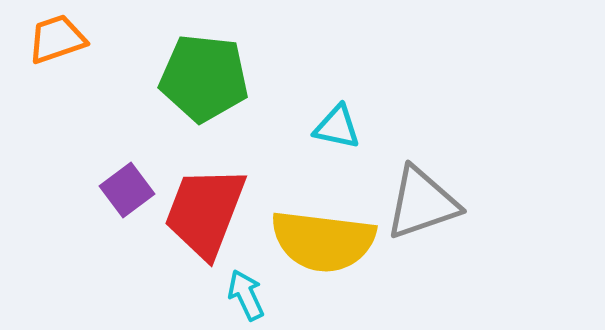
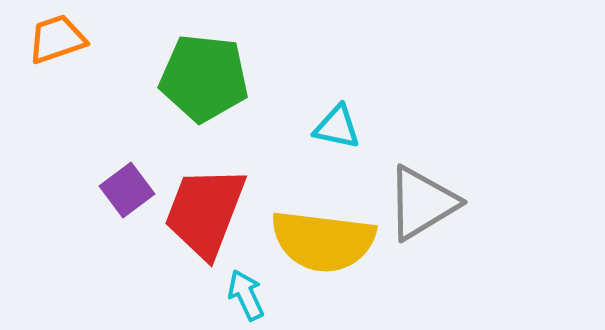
gray triangle: rotated 12 degrees counterclockwise
